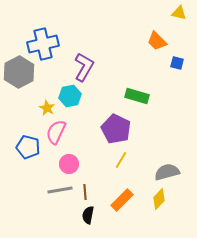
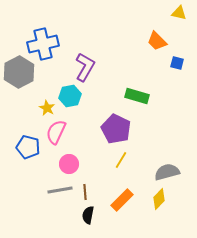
purple L-shape: moved 1 px right
